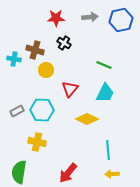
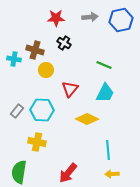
gray rectangle: rotated 24 degrees counterclockwise
